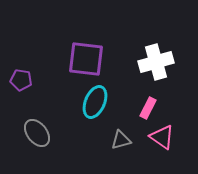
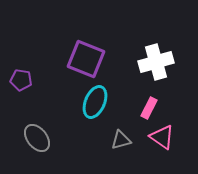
purple square: rotated 15 degrees clockwise
pink rectangle: moved 1 px right
gray ellipse: moved 5 px down
